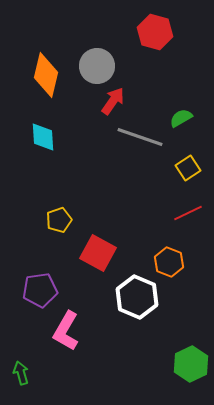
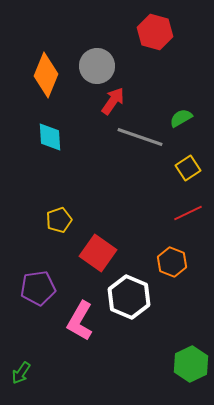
orange diamond: rotated 9 degrees clockwise
cyan diamond: moved 7 px right
red square: rotated 6 degrees clockwise
orange hexagon: moved 3 px right
purple pentagon: moved 2 px left, 2 px up
white hexagon: moved 8 px left
pink L-shape: moved 14 px right, 10 px up
green arrow: rotated 130 degrees counterclockwise
